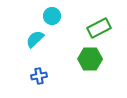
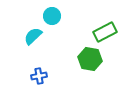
green rectangle: moved 6 px right, 4 px down
cyan semicircle: moved 2 px left, 3 px up
green hexagon: rotated 10 degrees clockwise
